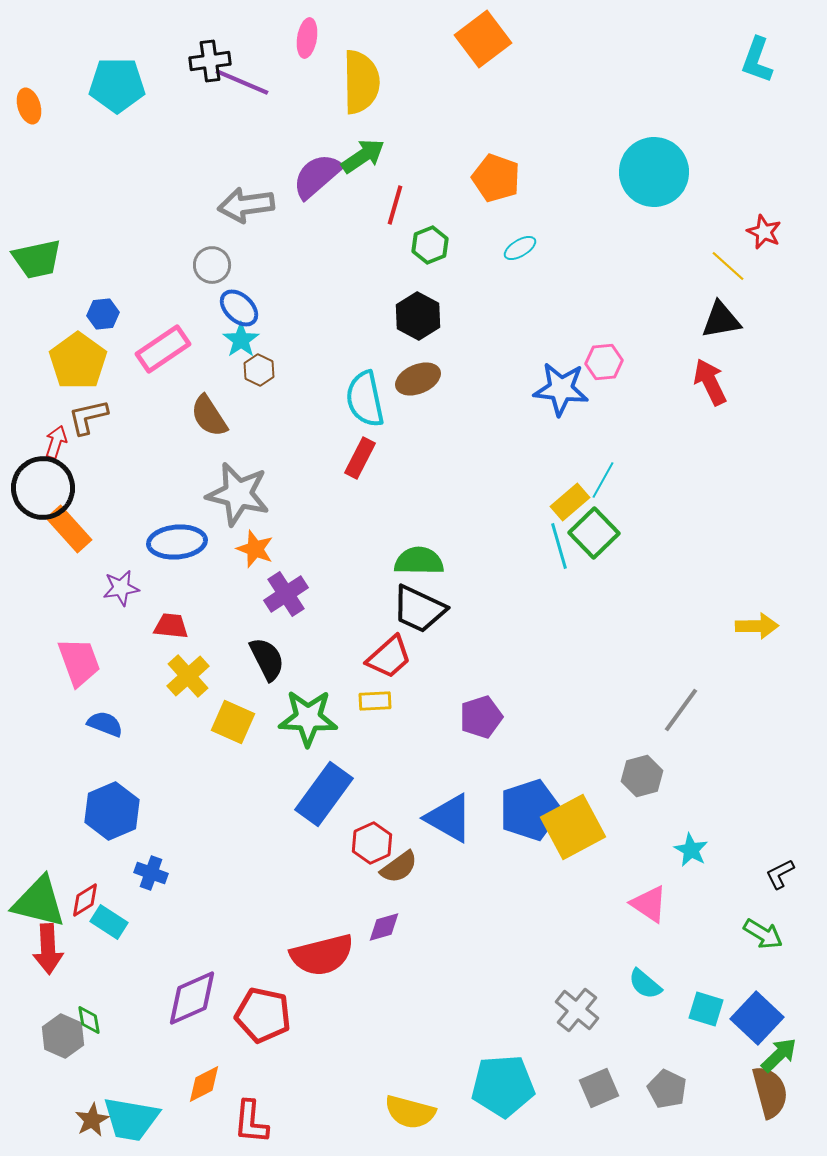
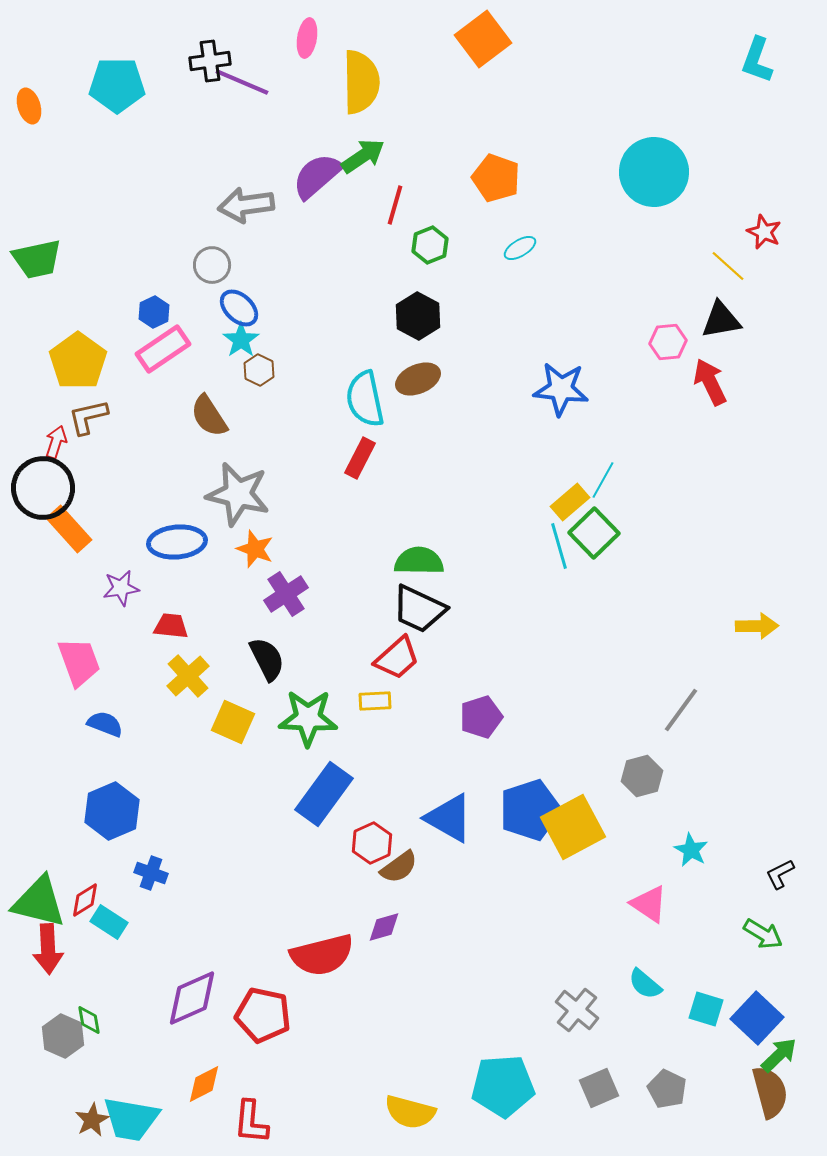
blue hexagon at (103, 314): moved 51 px right, 2 px up; rotated 20 degrees counterclockwise
pink hexagon at (604, 362): moved 64 px right, 20 px up
red trapezoid at (389, 657): moved 8 px right, 1 px down
